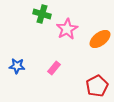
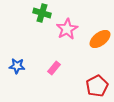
green cross: moved 1 px up
